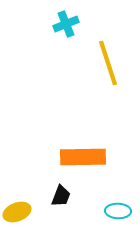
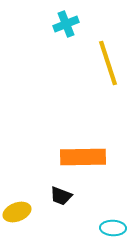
black trapezoid: rotated 90 degrees clockwise
cyan ellipse: moved 5 px left, 17 px down
